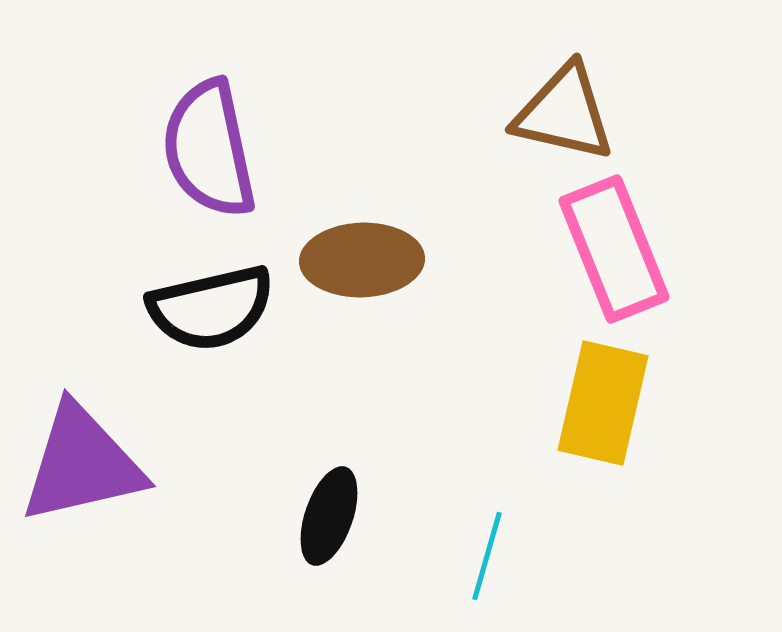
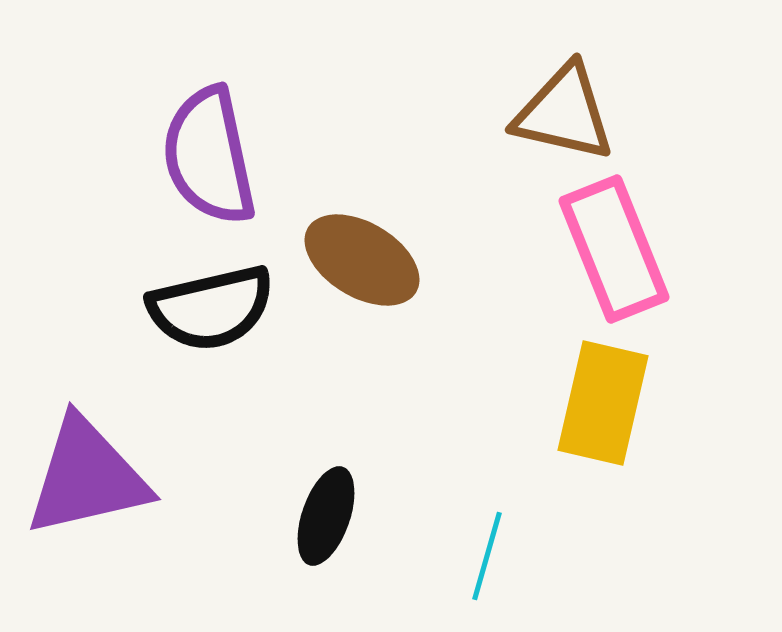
purple semicircle: moved 7 px down
brown ellipse: rotated 33 degrees clockwise
purple triangle: moved 5 px right, 13 px down
black ellipse: moved 3 px left
